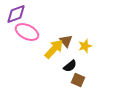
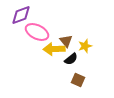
purple diamond: moved 5 px right, 1 px down
pink ellipse: moved 10 px right
yellow arrow: rotated 135 degrees counterclockwise
black semicircle: moved 1 px right, 7 px up
